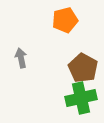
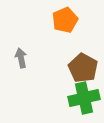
orange pentagon: rotated 10 degrees counterclockwise
green cross: moved 3 px right
